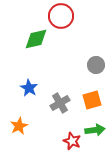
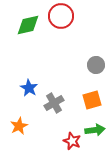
green diamond: moved 8 px left, 14 px up
gray cross: moved 6 px left
